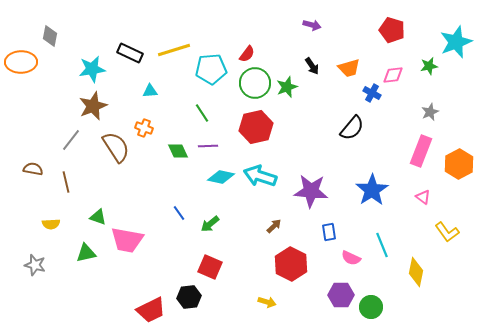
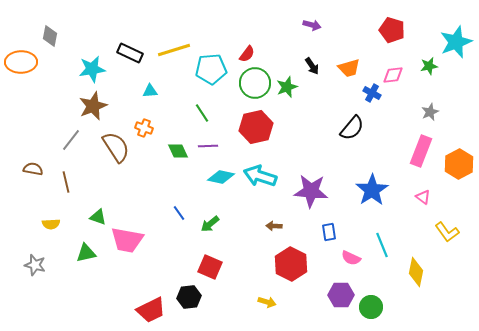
brown arrow at (274, 226): rotated 133 degrees counterclockwise
